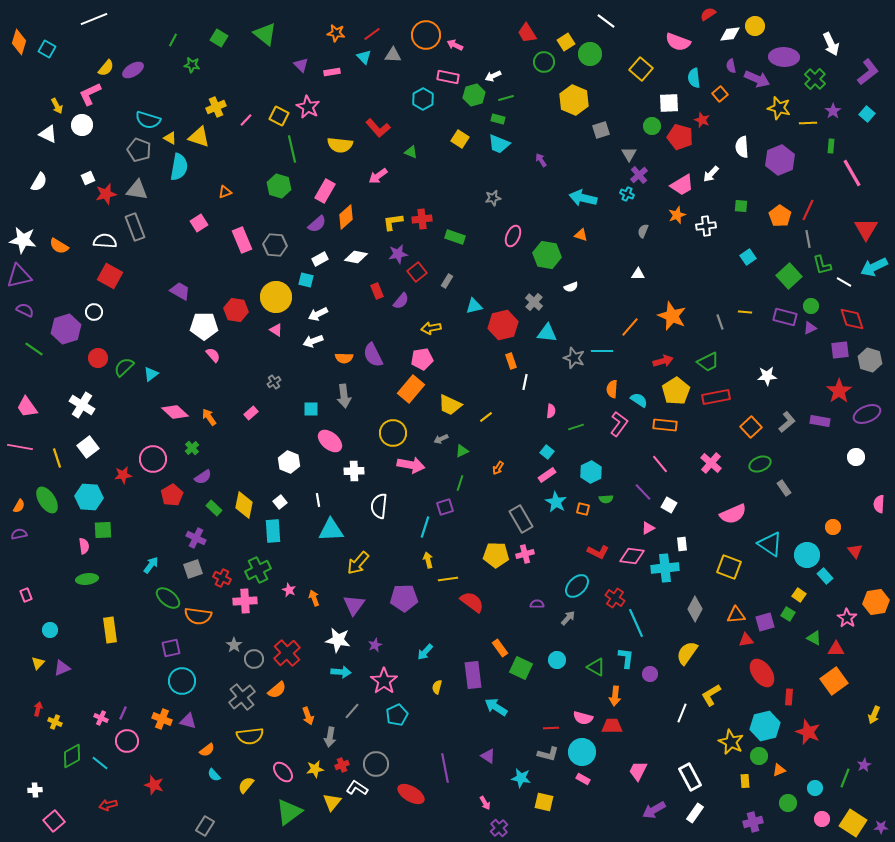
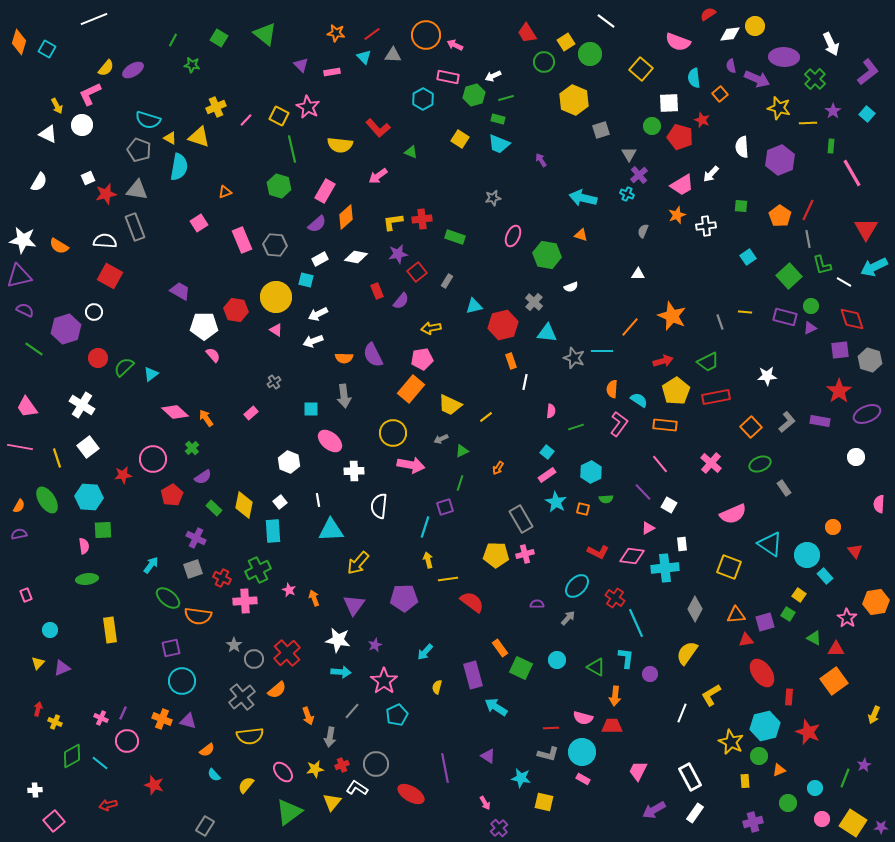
orange arrow at (209, 417): moved 3 px left, 1 px down
purple rectangle at (473, 675): rotated 8 degrees counterclockwise
